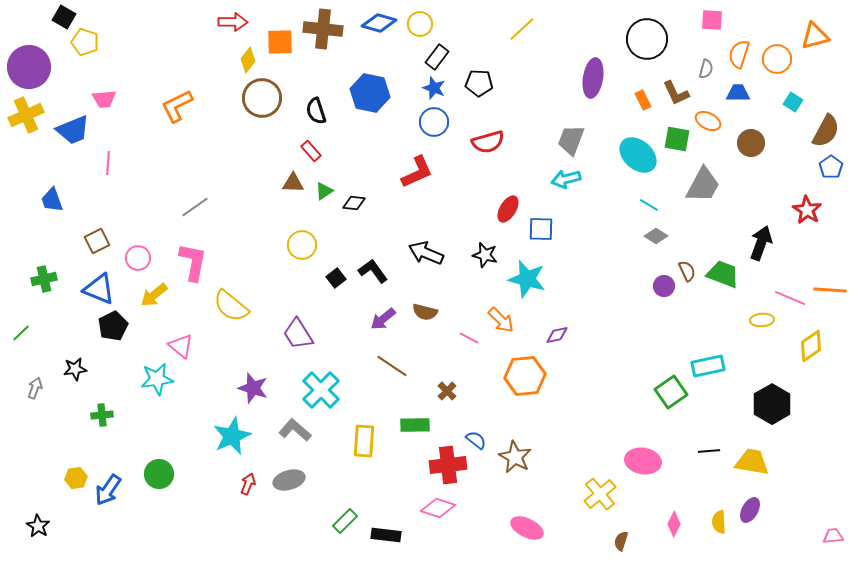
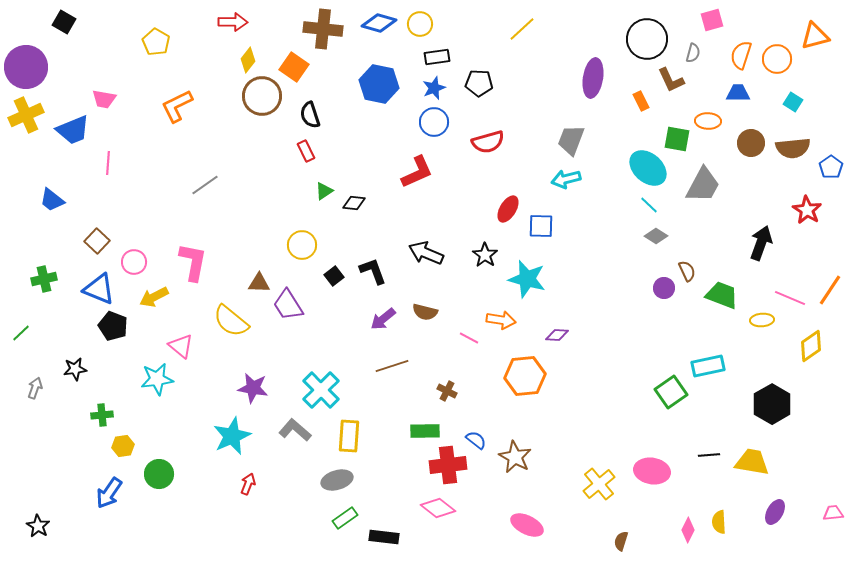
black square at (64, 17): moved 5 px down
pink square at (712, 20): rotated 20 degrees counterclockwise
yellow pentagon at (85, 42): moved 71 px right; rotated 12 degrees clockwise
orange square at (280, 42): moved 14 px right, 25 px down; rotated 36 degrees clockwise
orange semicircle at (739, 54): moved 2 px right, 1 px down
black rectangle at (437, 57): rotated 45 degrees clockwise
purple circle at (29, 67): moved 3 px left
gray semicircle at (706, 69): moved 13 px left, 16 px up
blue star at (434, 88): rotated 30 degrees clockwise
blue hexagon at (370, 93): moved 9 px right, 9 px up
brown L-shape at (676, 93): moved 5 px left, 13 px up
brown circle at (262, 98): moved 2 px up
pink trapezoid at (104, 99): rotated 15 degrees clockwise
orange rectangle at (643, 100): moved 2 px left, 1 px down
black semicircle at (316, 111): moved 6 px left, 4 px down
orange ellipse at (708, 121): rotated 25 degrees counterclockwise
brown semicircle at (826, 131): moved 33 px left, 17 px down; rotated 56 degrees clockwise
red rectangle at (311, 151): moved 5 px left; rotated 15 degrees clockwise
cyan ellipse at (638, 155): moved 10 px right, 13 px down
brown triangle at (293, 183): moved 34 px left, 100 px down
blue trapezoid at (52, 200): rotated 32 degrees counterclockwise
cyan line at (649, 205): rotated 12 degrees clockwise
gray line at (195, 207): moved 10 px right, 22 px up
blue square at (541, 229): moved 3 px up
brown square at (97, 241): rotated 20 degrees counterclockwise
black star at (485, 255): rotated 20 degrees clockwise
pink circle at (138, 258): moved 4 px left, 4 px down
black L-shape at (373, 271): rotated 16 degrees clockwise
green trapezoid at (723, 274): moved 1 px left, 21 px down
black square at (336, 278): moved 2 px left, 2 px up
purple circle at (664, 286): moved 2 px down
orange line at (830, 290): rotated 60 degrees counterclockwise
yellow arrow at (154, 295): moved 2 px down; rotated 12 degrees clockwise
yellow semicircle at (231, 306): moved 15 px down
orange arrow at (501, 320): rotated 36 degrees counterclockwise
black pentagon at (113, 326): rotated 24 degrees counterclockwise
purple trapezoid at (298, 334): moved 10 px left, 29 px up
purple diamond at (557, 335): rotated 15 degrees clockwise
brown line at (392, 366): rotated 52 degrees counterclockwise
purple star at (253, 388): rotated 8 degrees counterclockwise
brown cross at (447, 391): rotated 18 degrees counterclockwise
green rectangle at (415, 425): moved 10 px right, 6 px down
yellow rectangle at (364, 441): moved 15 px left, 5 px up
black line at (709, 451): moved 4 px down
pink ellipse at (643, 461): moved 9 px right, 10 px down
yellow hexagon at (76, 478): moved 47 px right, 32 px up
gray ellipse at (289, 480): moved 48 px right
blue arrow at (108, 490): moved 1 px right, 3 px down
yellow cross at (600, 494): moved 1 px left, 10 px up
pink diamond at (438, 508): rotated 20 degrees clockwise
purple ellipse at (750, 510): moved 25 px right, 2 px down
green rectangle at (345, 521): moved 3 px up; rotated 10 degrees clockwise
pink diamond at (674, 524): moved 14 px right, 6 px down
pink ellipse at (527, 528): moved 3 px up
black rectangle at (386, 535): moved 2 px left, 2 px down
pink trapezoid at (833, 536): moved 23 px up
